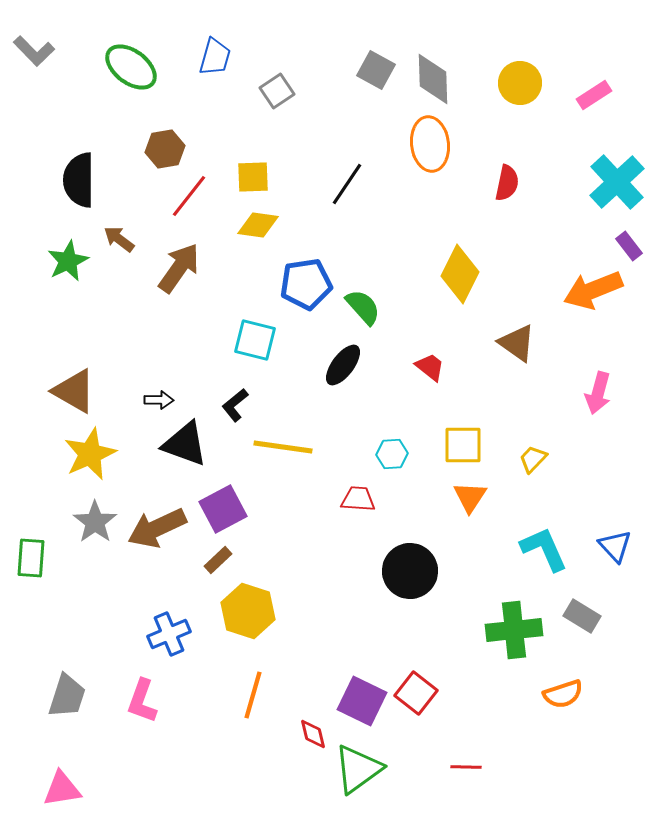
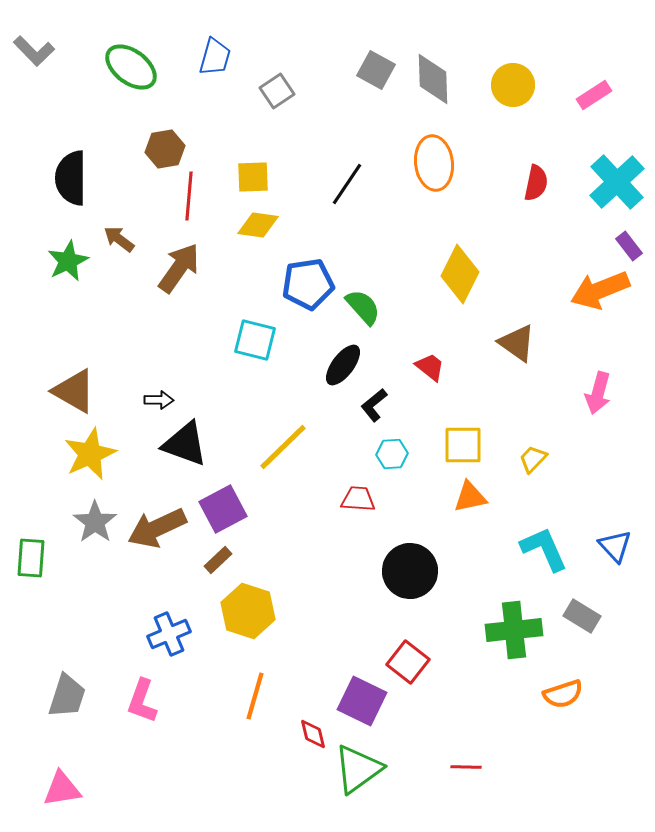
yellow circle at (520, 83): moved 7 px left, 2 px down
orange ellipse at (430, 144): moved 4 px right, 19 px down
black semicircle at (79, 180): moved 8 px left, 2 px up
red semicircle at (507, 183): moved 29 px right
red line at (189, 196): rotated 33 degrees counterclockwise
blue pentagon at (306, 284): moved 2 px right
orange arrow at (593, 290): moved 7 px right
black L-shape at (235, 405): moved 139 px right
yellow line at (283, 447): rotated 52 degrees counterclockwise
orange triangle at (470, 497): rotated 45 degrees clockwise
red square at (416, 693): moved 8 px left, 31 px up
orange line at (253, 695): moved 2 px right, 1 px down
